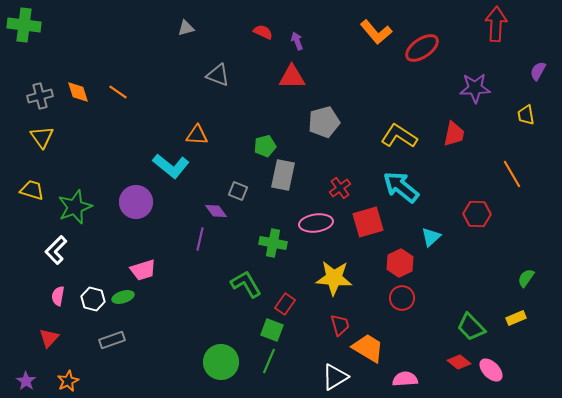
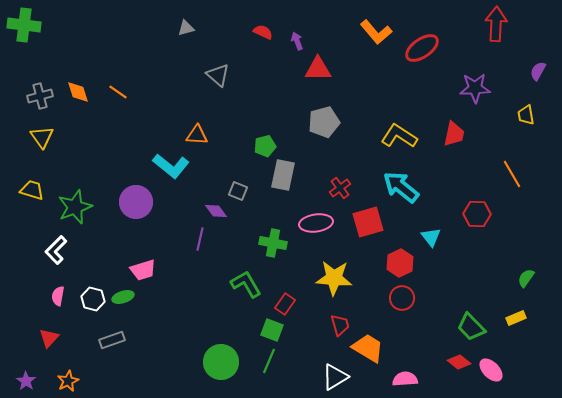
gray triangle at (218, 75): rotated 20 degrees clockwise
red triangle at (292, 77): moved 26 px right, 8 px up
cyan triangle at (431, 237): rotated 25 degrees counterclockwise
